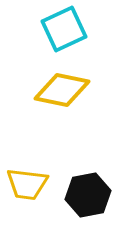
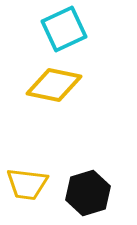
yellow diamond: moved 8 px left, 5 px up
black hexagon: moved 2 px up; rotated 6 degrees counterclockwise
